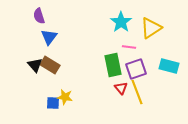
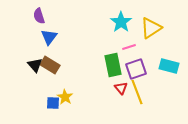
pink line: rotated 24 degrees counterclockwise
yellow star: rotated 21 degrees clockwise
